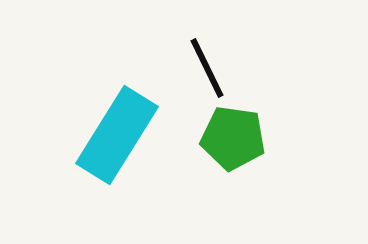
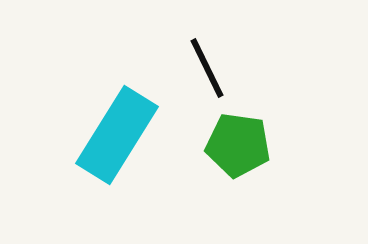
green pentagon: moved 5 px right, 7 px down
